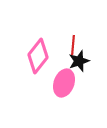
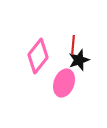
black star: moved 1 px up
